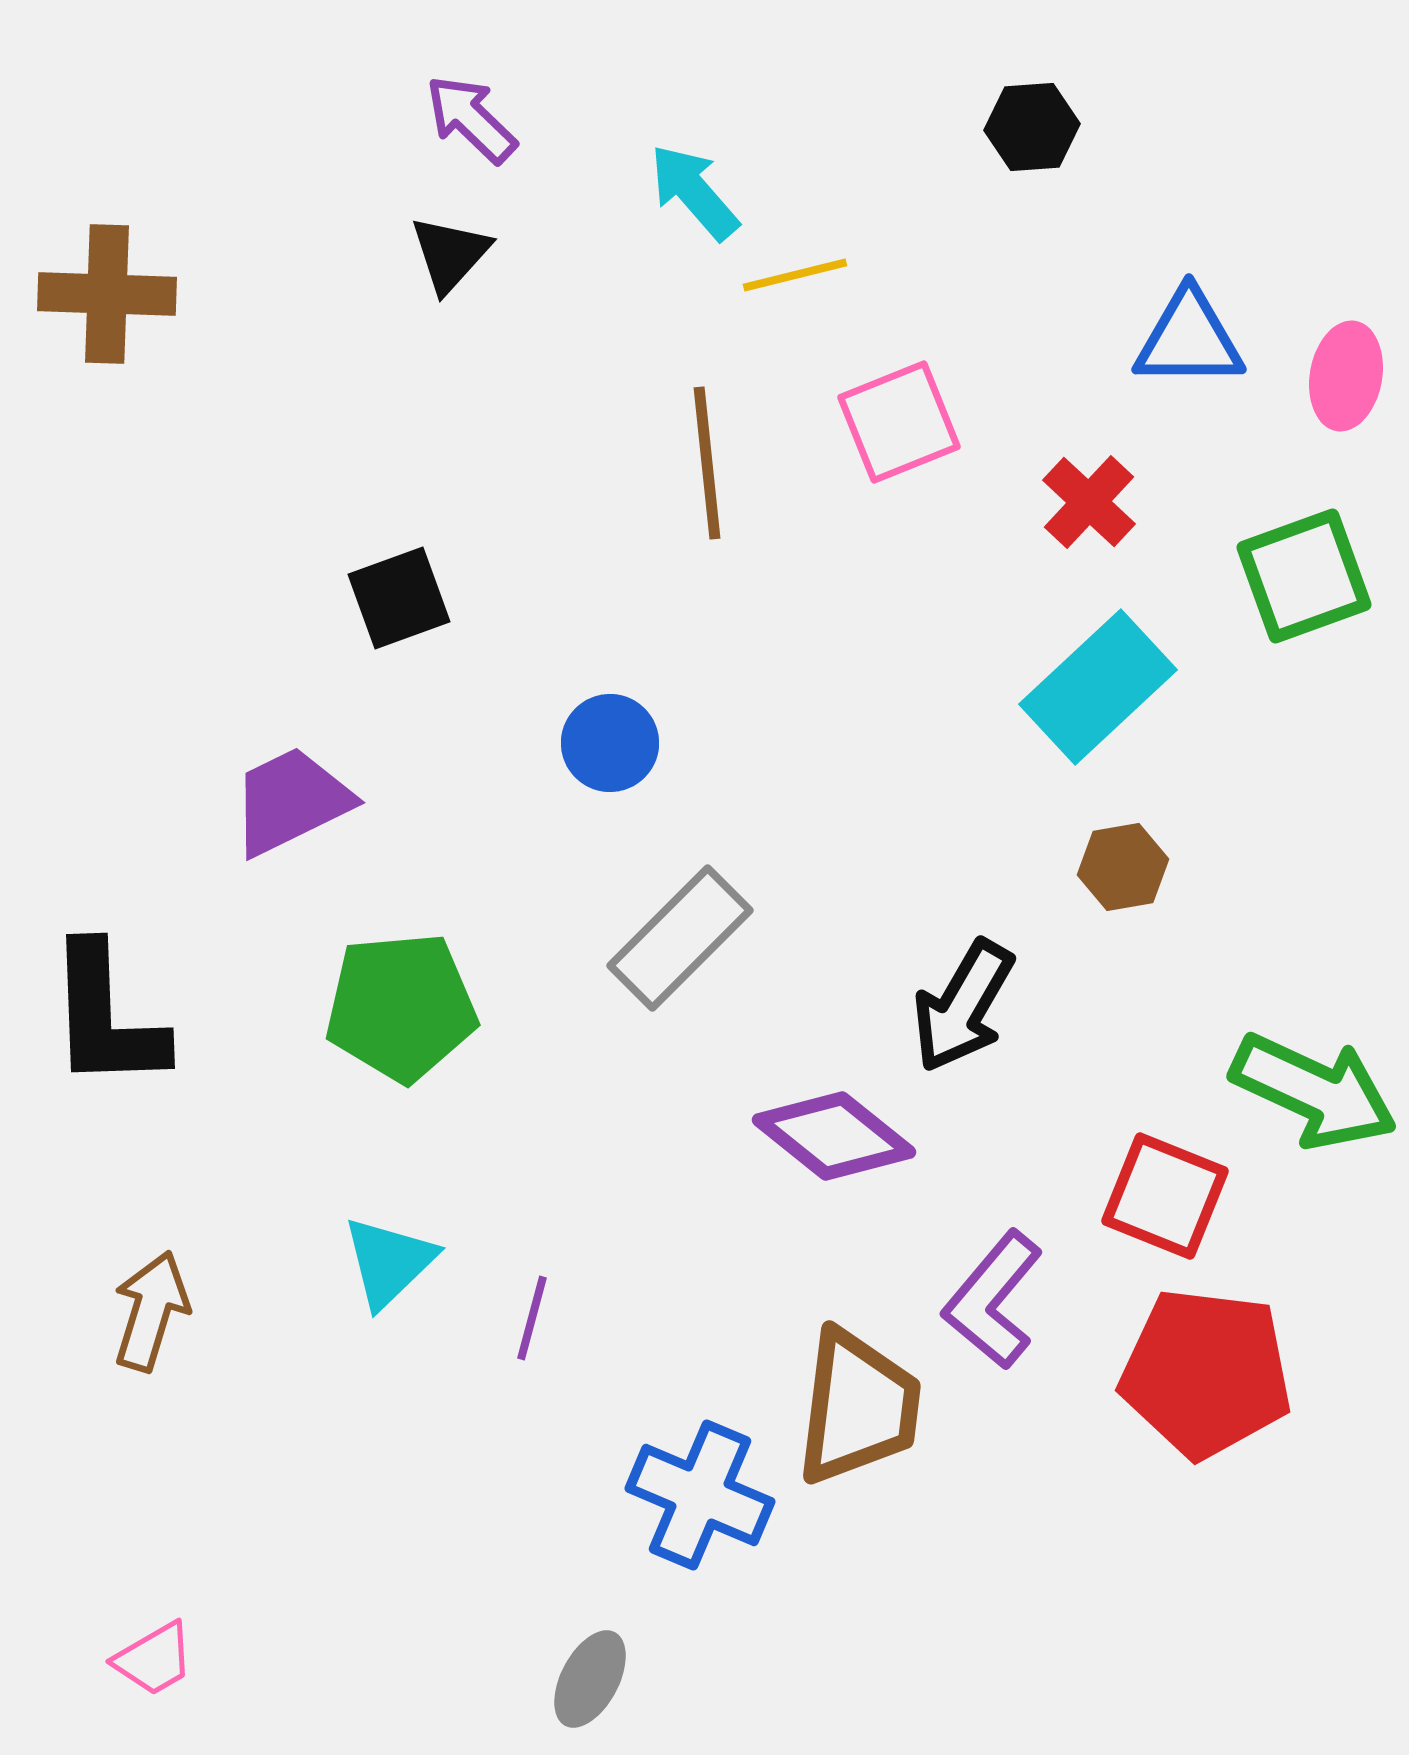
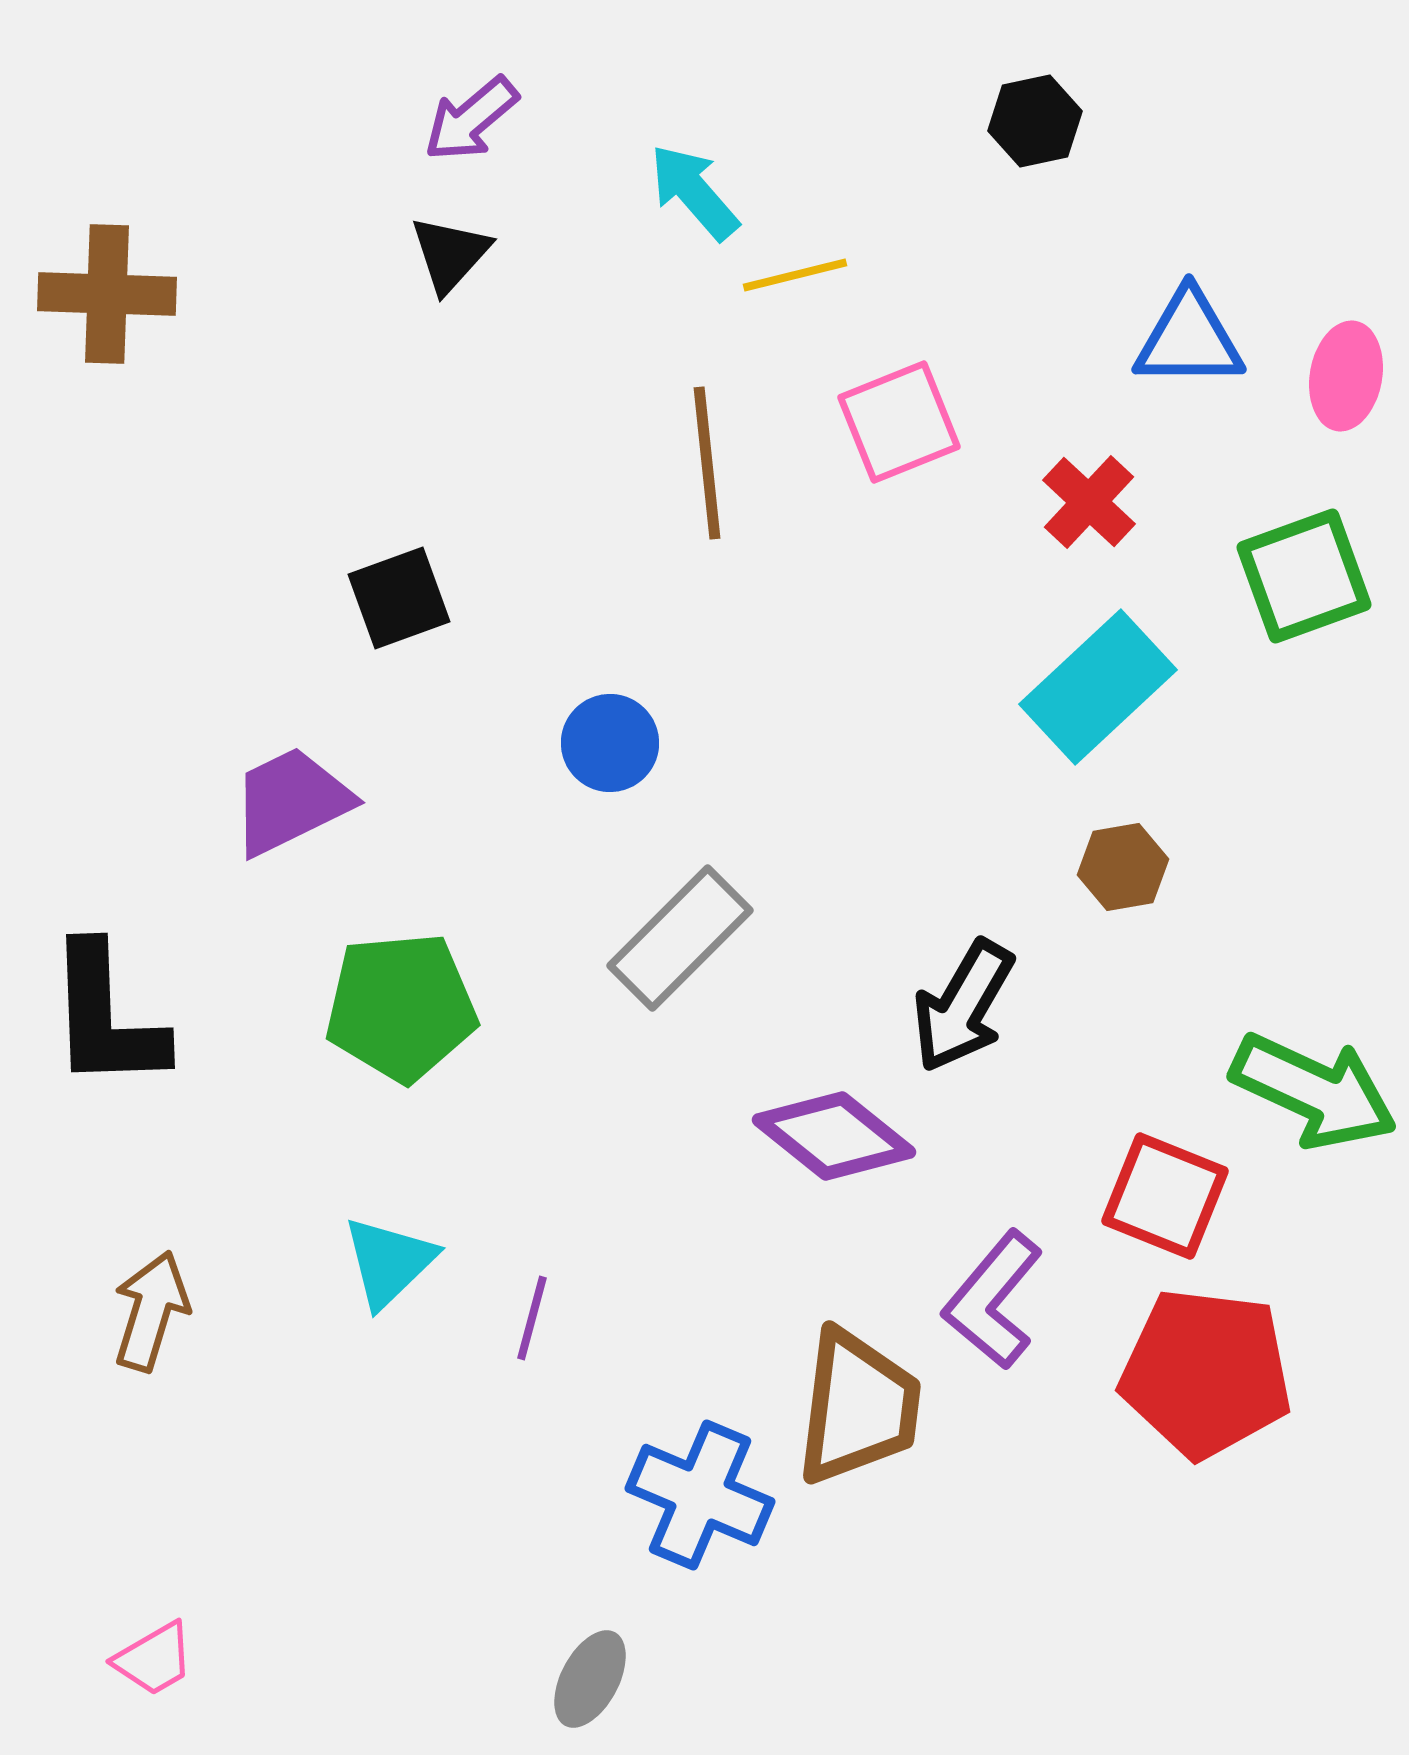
purple arrow: rotated 84 degrees counterclockwise
black hexagon: moved 3 px right, 6 px up; rotated 8 degrees counterclockwise
